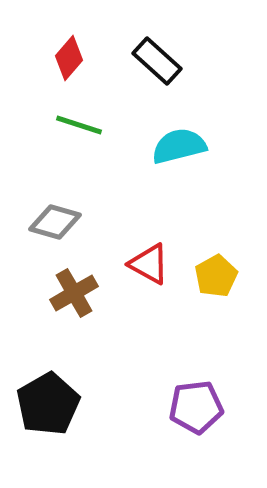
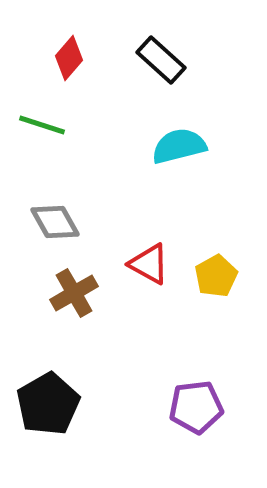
black rectangle: moved 4 px right, 1 px up
green line: moved 37 px left
gray diamond: rotated 45 degrees clockwise
